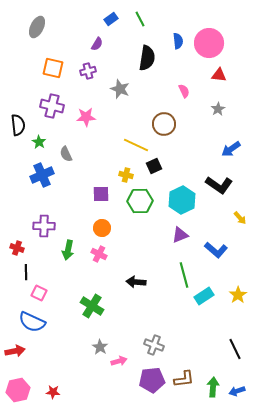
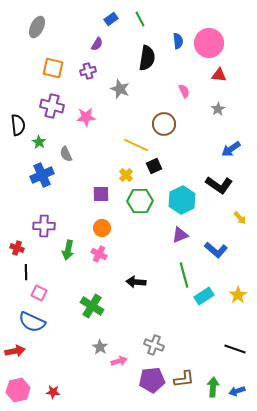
yellow cross at (126, 175): rotated 32 degrees clockwise
black line at (235, 349): rotated 45 degrees counterclockwise
